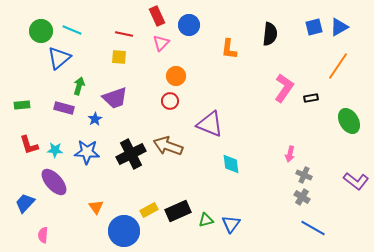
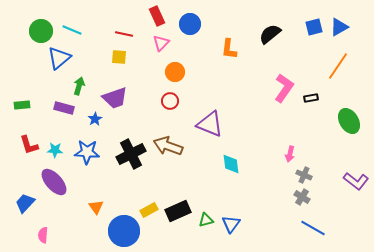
blue circle at (189, 25): moved 1 px right, 1 px up
black semicircle at (270, 34): rotated 135 degrees counterclockwise
orange circle at (176, 76): moved 1 px left, 4 px up
